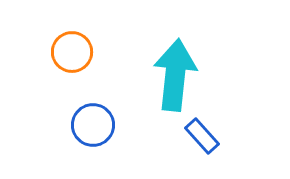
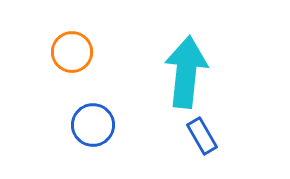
cyan arrow: moved 11 px right, 3 px up
blue rectangle: rotated 12 degrees clockwise
